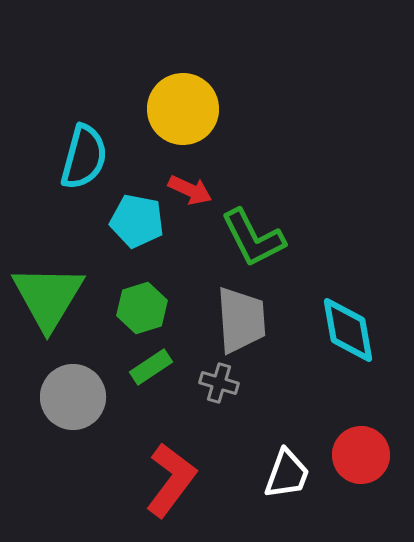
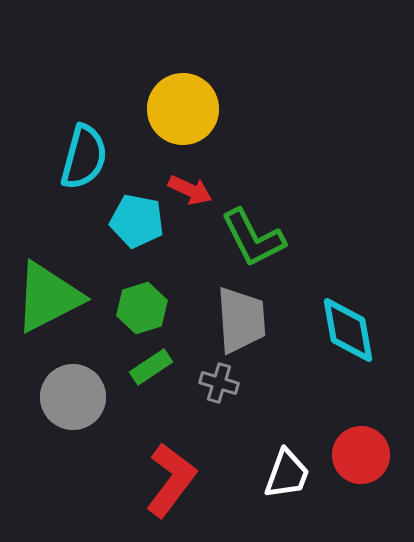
green triangle: rotated 32 degrees clockwise
